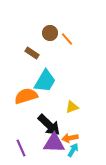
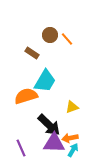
brown circle: moved 2 px down
